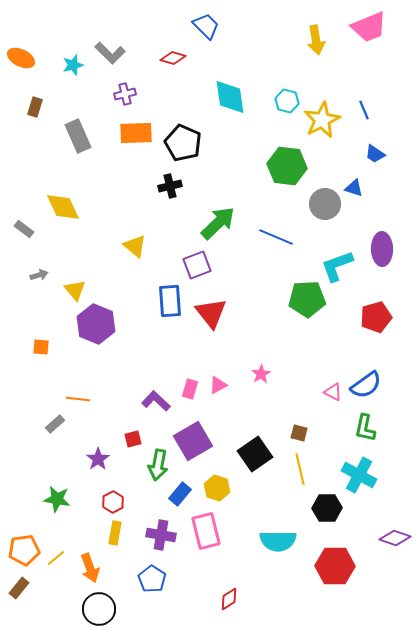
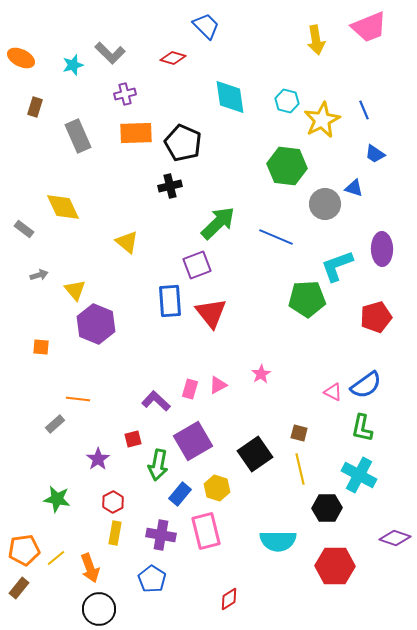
yellow triangle at (135, 246): moved 8 px left, 4 px up
green L-shape at (365, 428): moved 3 px left
